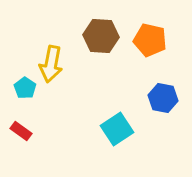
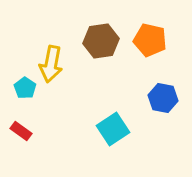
brown hexagon: moved 5 px down; rotated 12 degrees counterclockwise
cyan square: moved 4 px left
